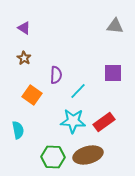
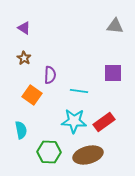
purple semicircle: moved 6 px left
cyan line: moved 1 px right; rotated 54 degrees clockwise
cyan star: moved 1 px right
cyan semicircle: moved 3 px right
green hexagon: moved 4 px left, 5 px up
